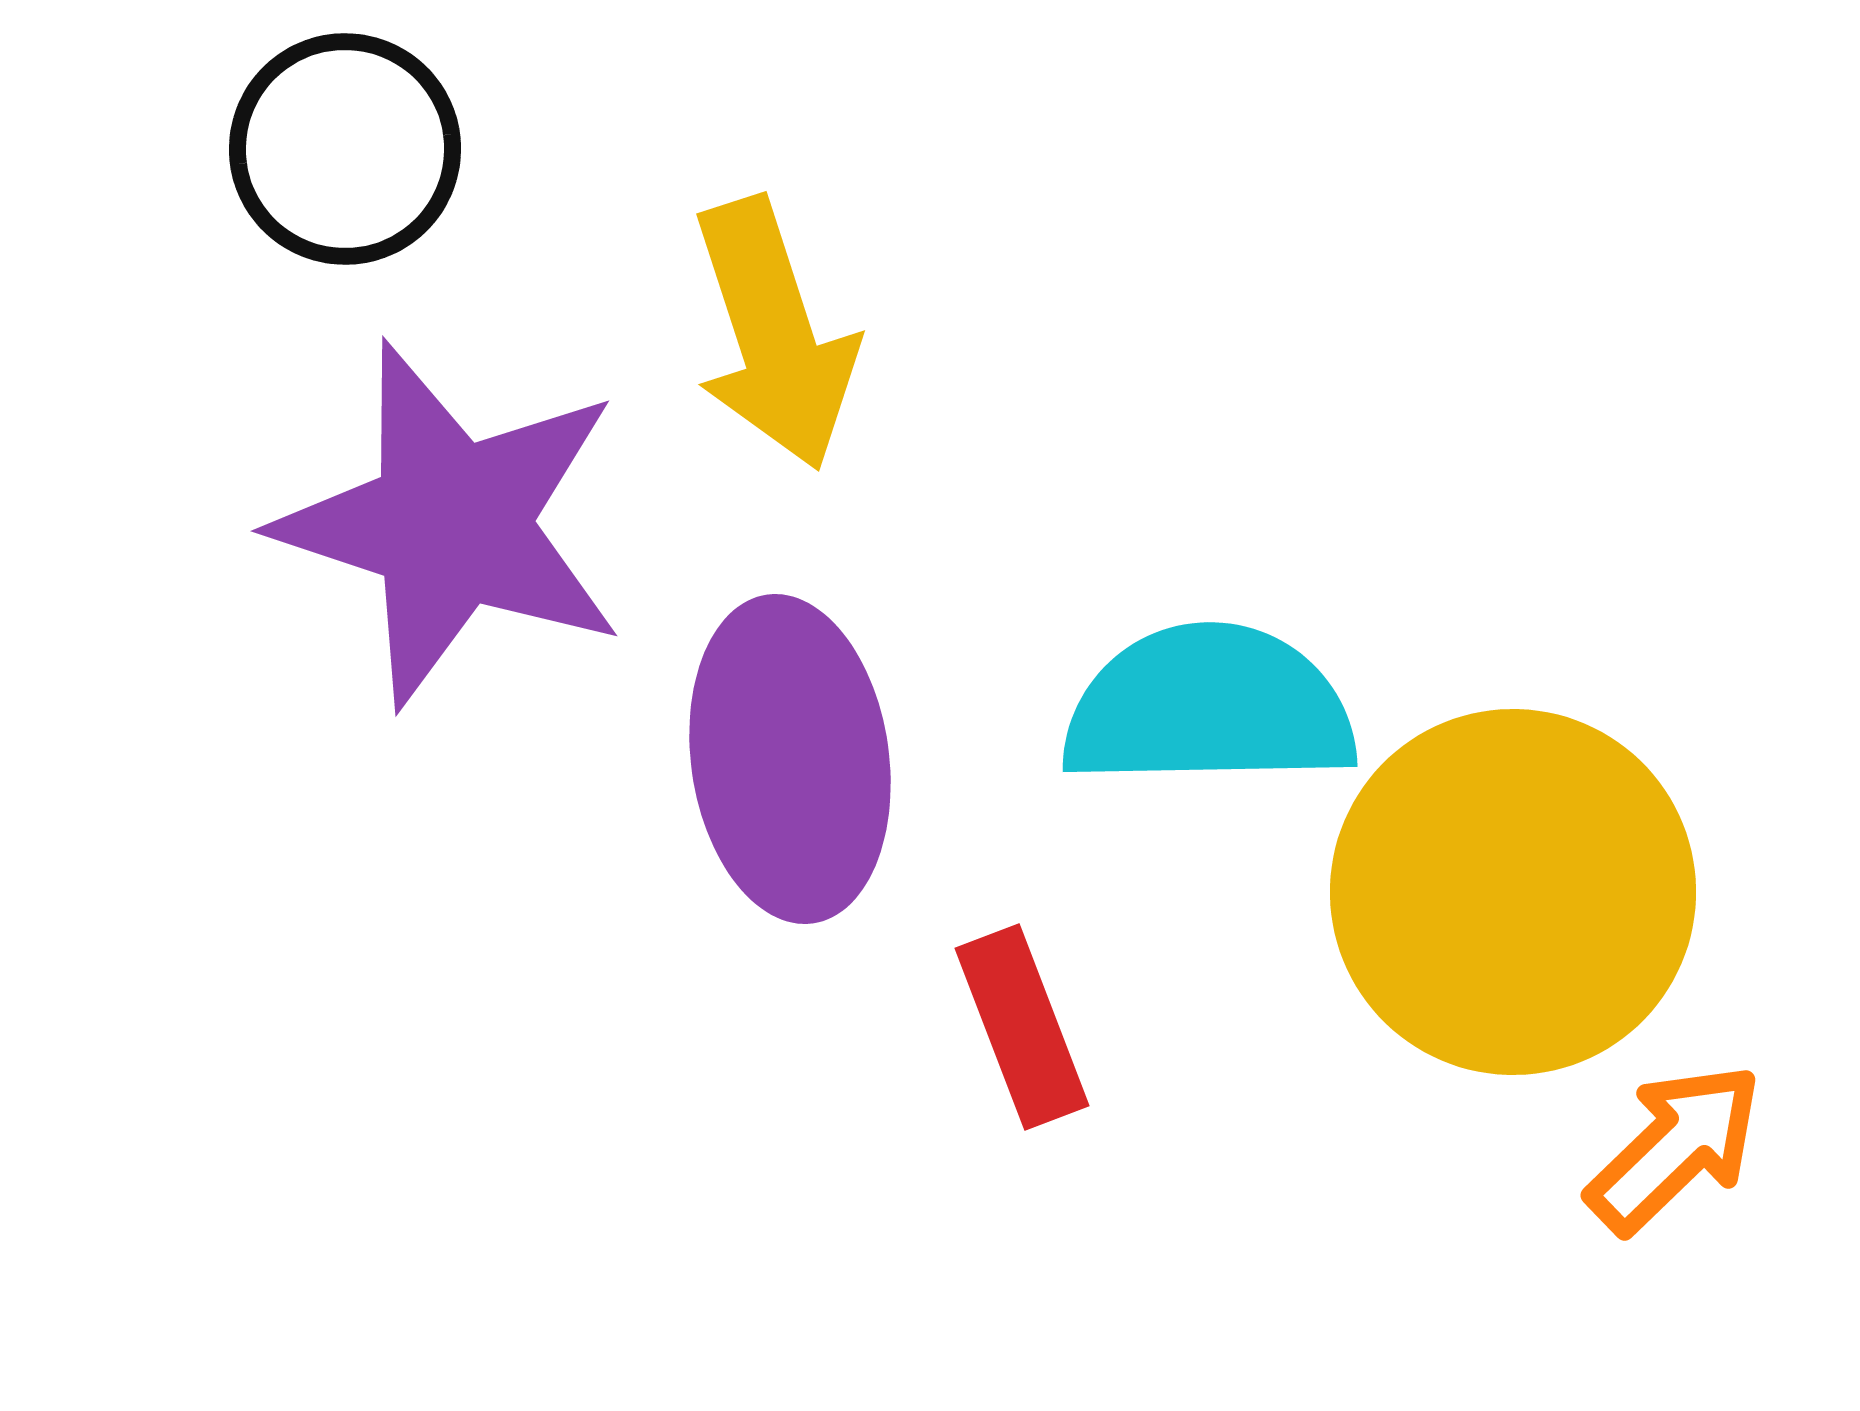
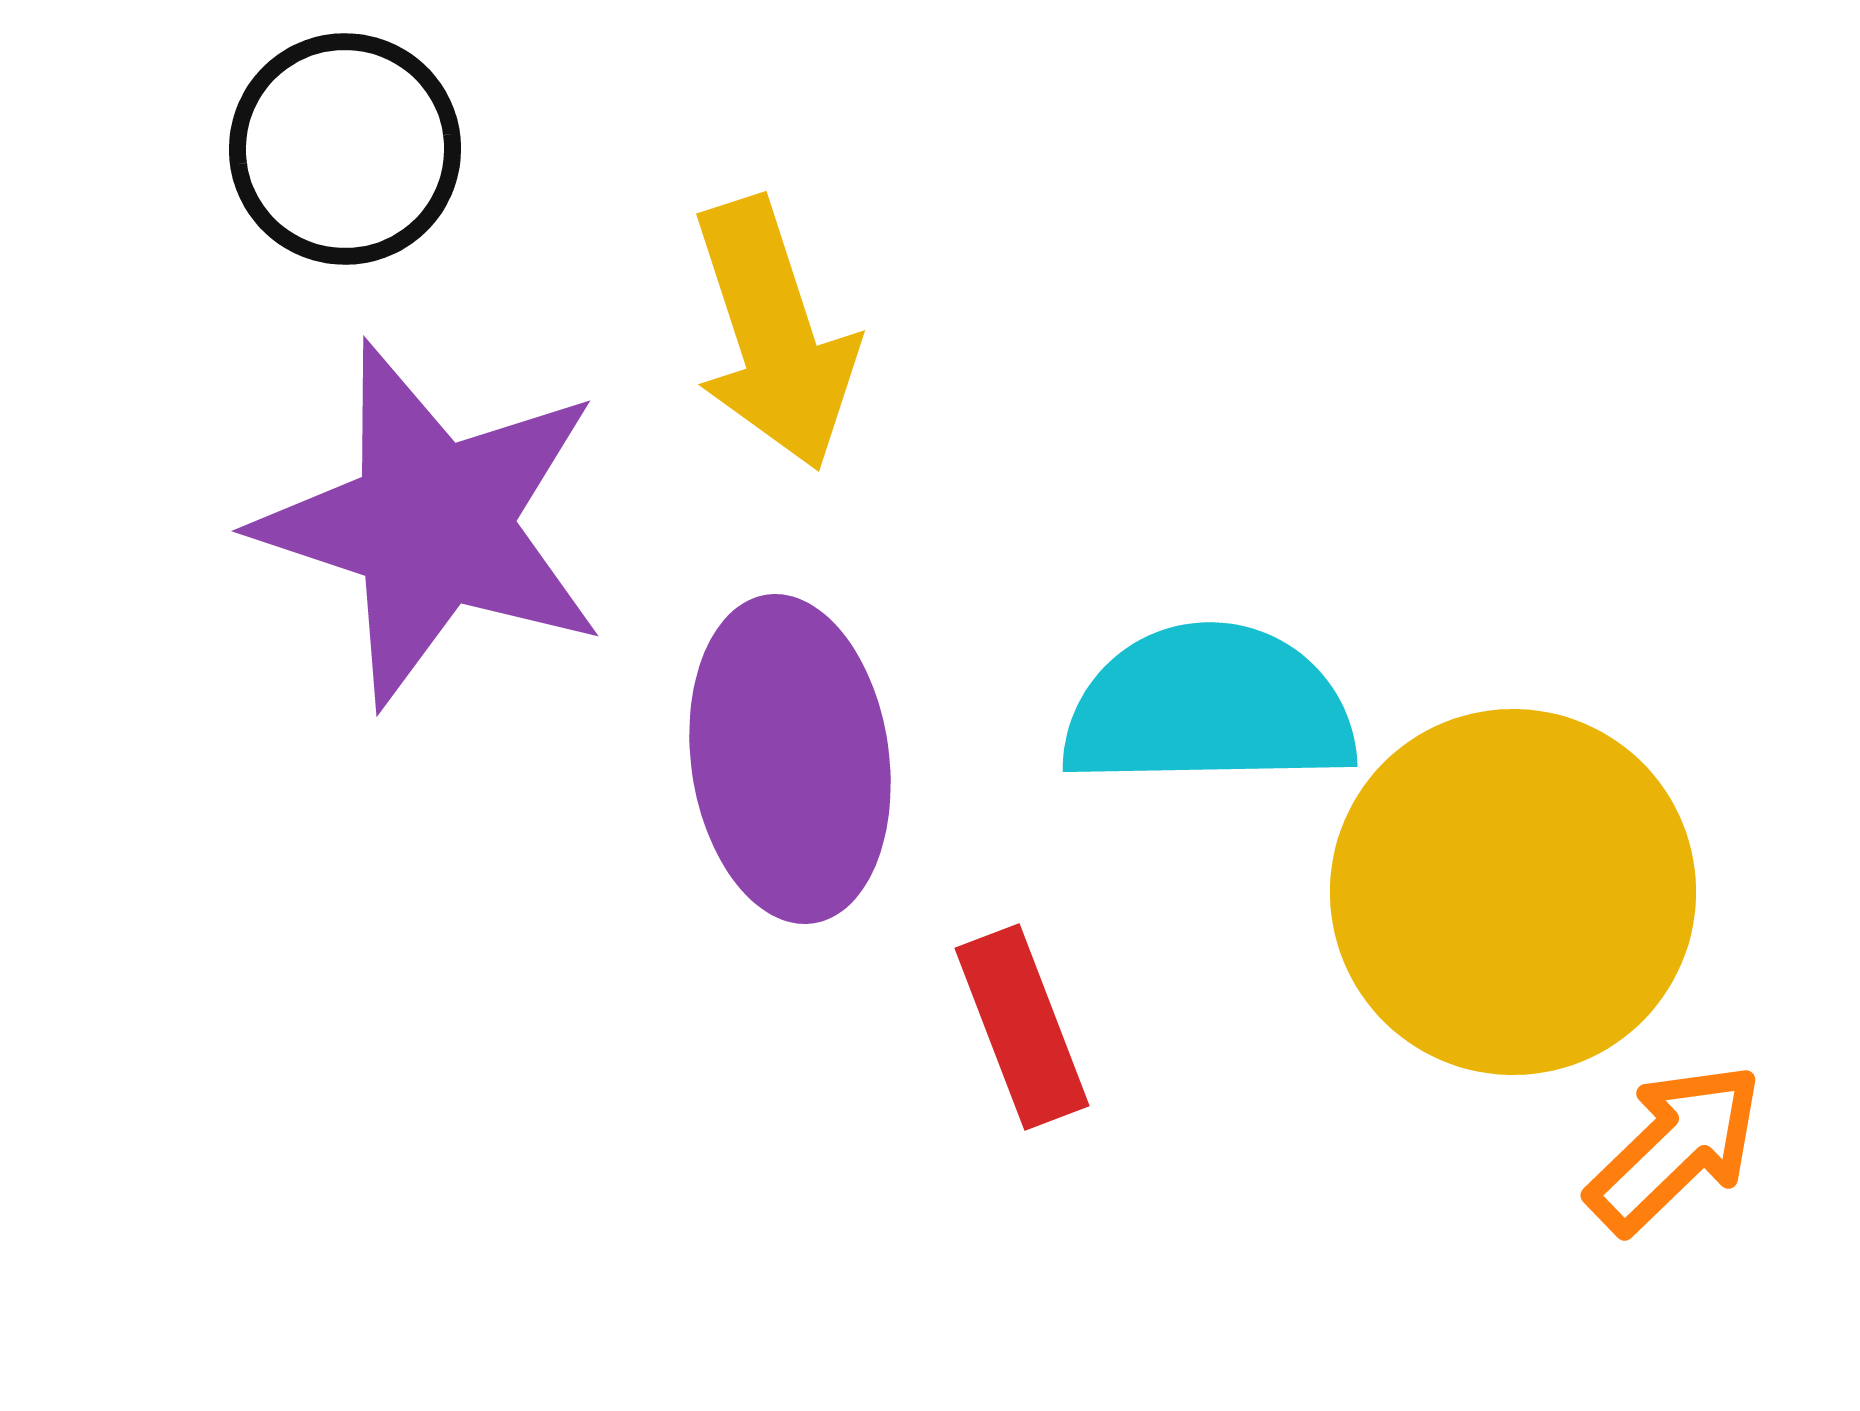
purple star: moved 19 px left
